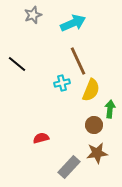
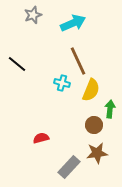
cyan cross: rotated 28 degrees clockwise
